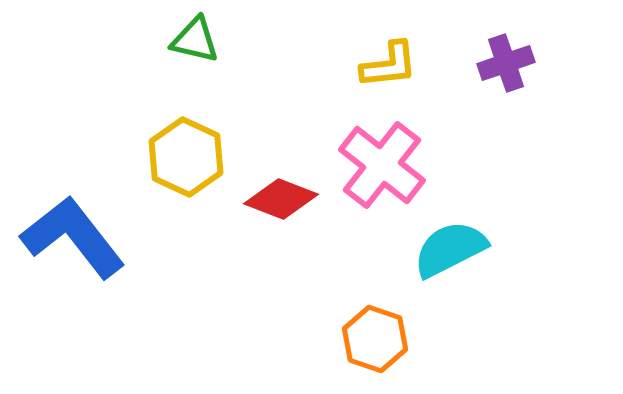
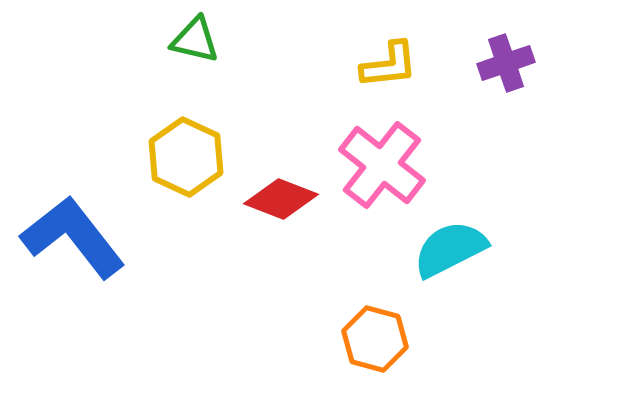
orange hexagon: rotated 4 degrees counterclockwise
